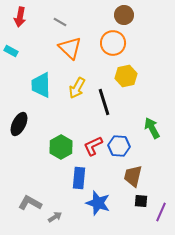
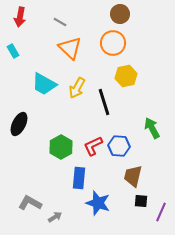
brown circle: moved 4 px left, 1 px up
cyan rectangle: moved 2 px right; rotated 32 degrees clockwise
cyan trapezoid: moved 3 px right, 1 px up; rotated 60 degrees counterclockwise
